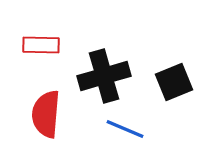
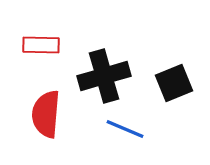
black square: moved 1 px down
